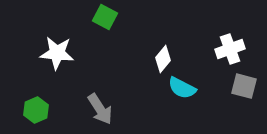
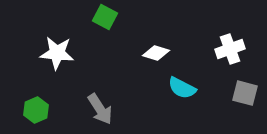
white diamond: moved 7 px left, 6 px up; rotated 68 degrees clockwise
gray square: moved 1 px right, 7 px down
